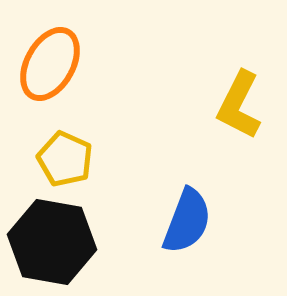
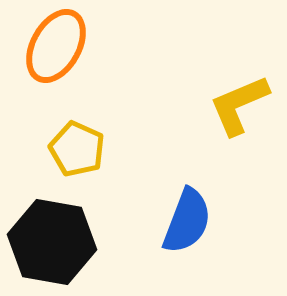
orange ellipse: moved 6 px right, 18 px up
yellow L-shape: rotated 40 degrees clockwise
yellow pentagon: moved 12 px right, 10 px up
